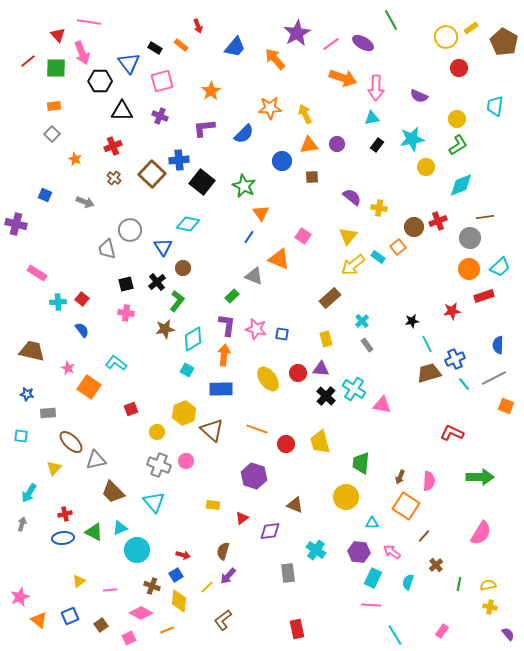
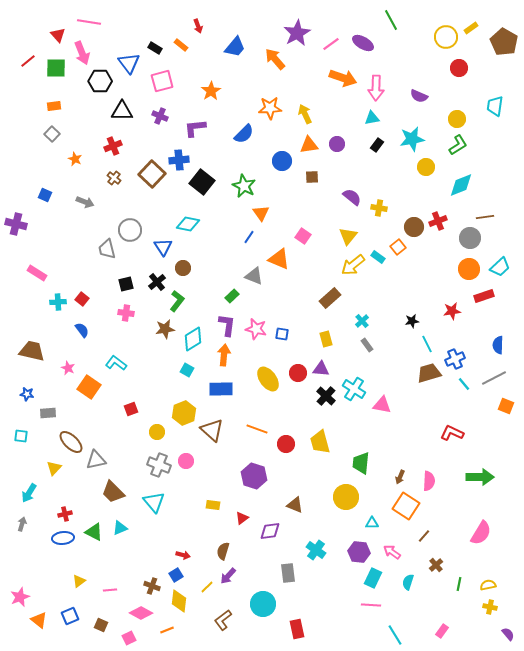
purple L-shape at (204, 128): moved 9 px left
cyan circle at (137, 550): moved 126 px right, 54 px down
brown square at (101, 625): rotated 32 degrees counterclockwise
